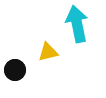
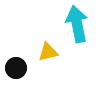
black circle: moved 1 px right, 2 px up
